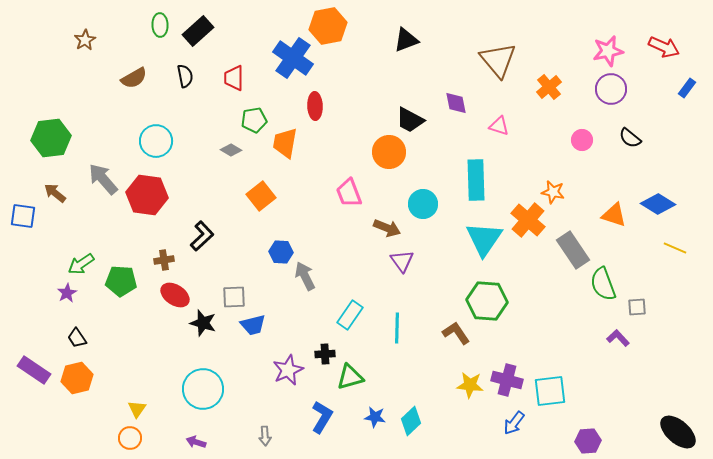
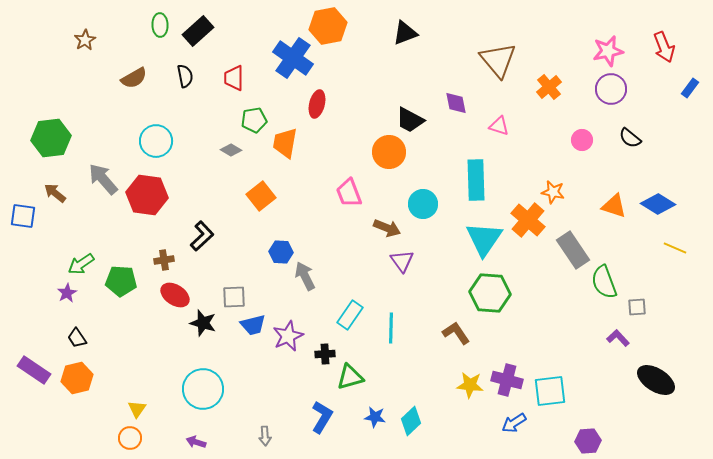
black triangle at (406, 40): moved 1 px left, 7 px up
red arrow at (664, 47): rotated 44 degrees clockwise
blue rectangle at (687, 88): moved 3 px right
red ellipse at (315, 106): moved 2 px right, 2 px up; rotated 16 degrees clockwise
orange triangle at (614, 215): moved 9 px up
green semicircle at (603, 284): moved 1 px right, 2 px up
green hexagon at (487, 301): moved 3 px right, 8 px up
cyan line at (397, 328): moved 6 px left
purple star at (288, 370): moved 34 px up
blue arrow at (514, 423): rotated 20 degrees clockwise
black ellipse at (678, 432): moved 22 px left, 52 px up; rotated 9 degrees counterclockwise
